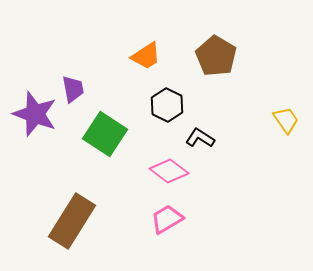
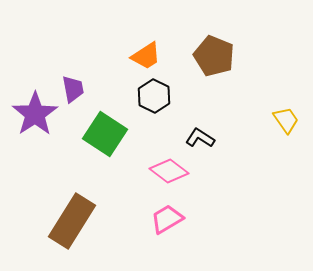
brown pentagon: moved 2 px left; rotated 9 degrees counterclockwise
black hexagon: moved 13 px left, 9 px up
purple star: rotated 18 degrees clockwise
